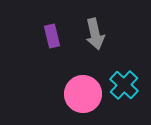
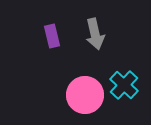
pink circle: moved 2 px right, 1 px down
